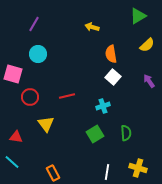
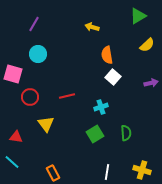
orange semicircle: moved 4 px left, 1 px down
purple arrow: moved 2 px right, 2 px down; rotated 112 degrees clockwise
cyan cross: moved 2 px left, 1 px down
yellow cross: moved 4 px right, 2 px down
